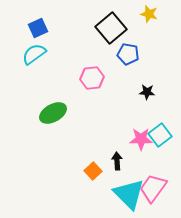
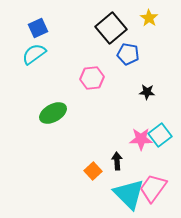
yellow star: moved 4 px down; rotated 18 degrees clockwise
